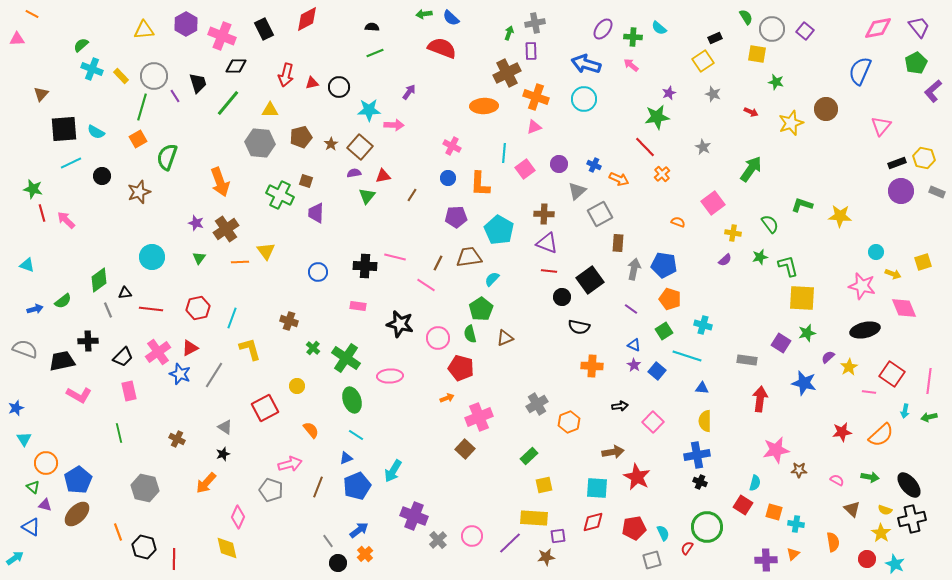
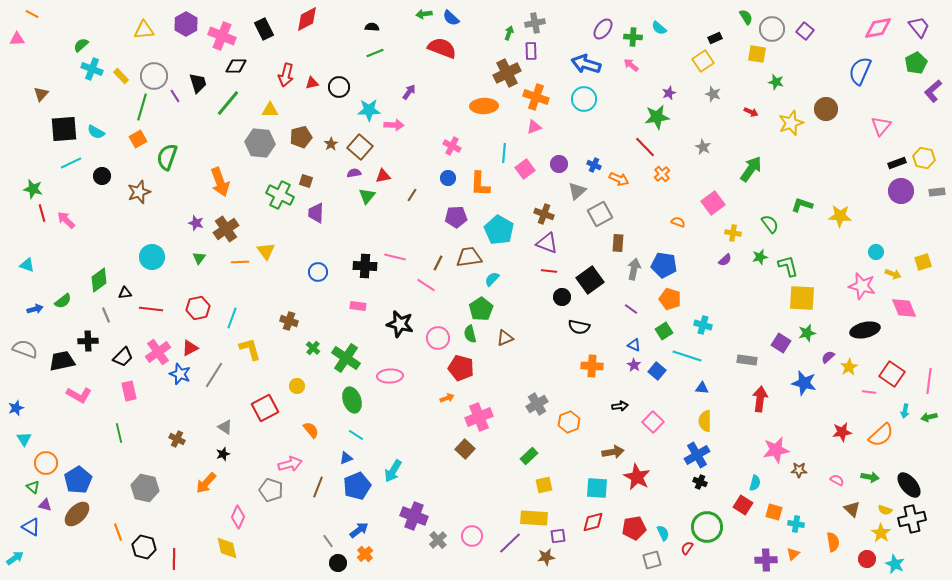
gray rectangle at (937, 192): rotated 28 degrees counterclockwise
brown cross at (544, 214): rotated 18 degrees clockwise
gray line at (108, 310): moved 2 px left, 5 px down
blue cross at (697, 455): rotated 20 degrees counterclockwise
